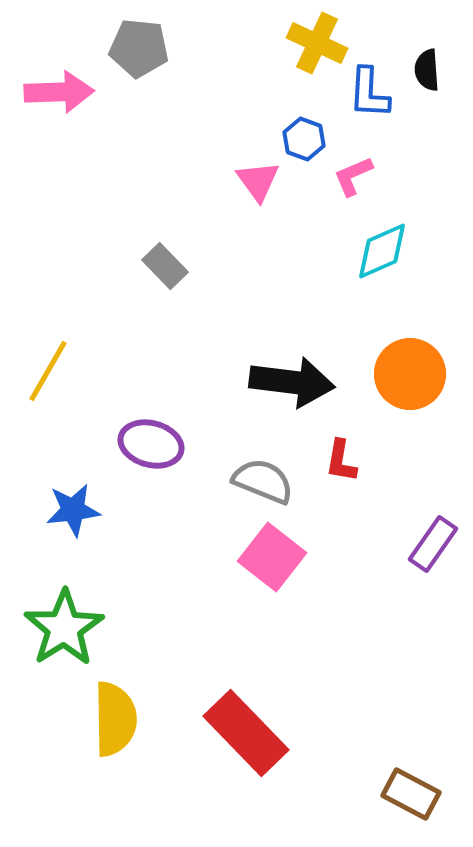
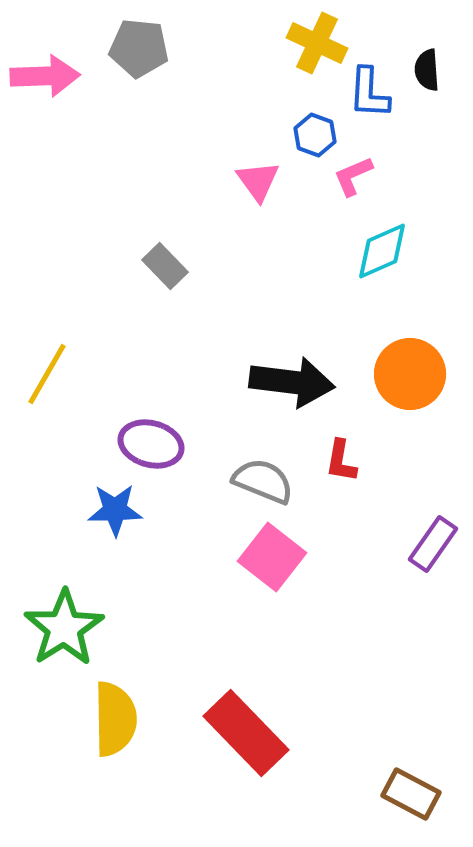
pink arrow: moved 14 px left, 16 px up
blue hexagon: moved 11 px right, 4 px up
yellow line: moved 1 px left, 3 px down
blue star: moved 42 px right; rotated 6 degrees clockwise
